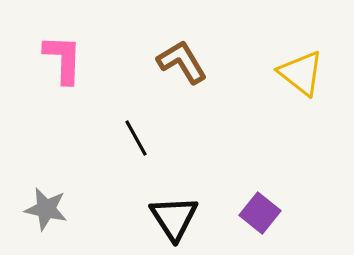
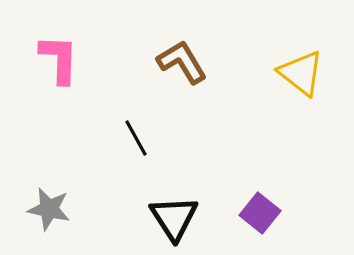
pink L-shape: moved 4 px left
gray star: moved 3 px right
